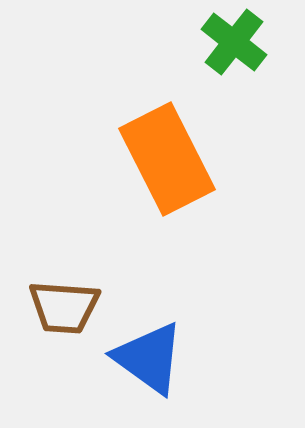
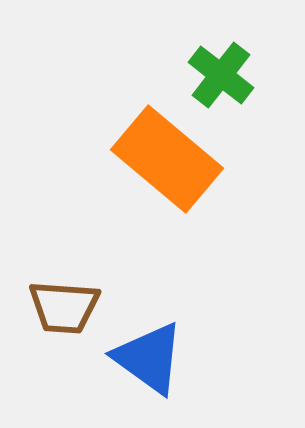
green cross: moved 13 px left, 33 px down
orange rectangle: rotated 23 degrees counterclockwise
